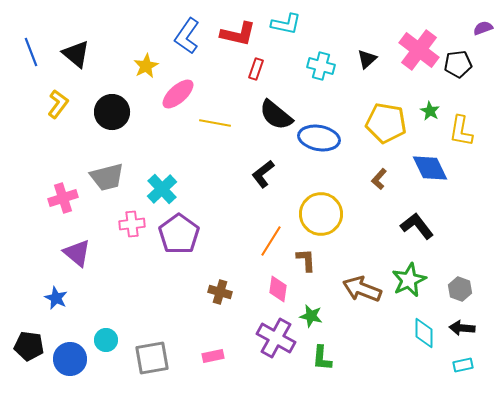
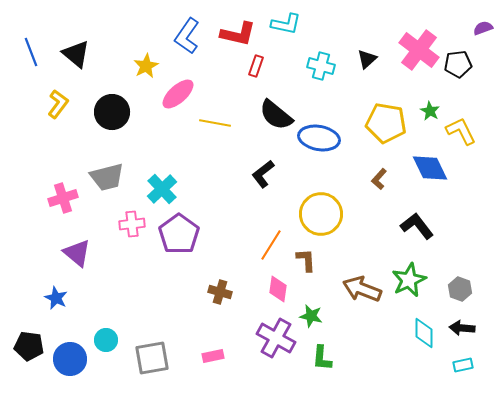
red rectangle at (256, 69): moved 3 px up
yellow L-shape at (461, 131): rotated 144 degrees clockwise
orange line at (271, 241): moved 4 px down
